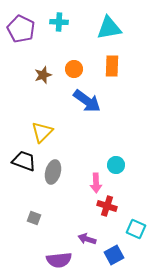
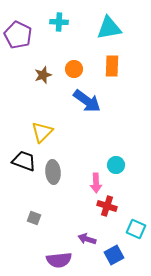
purple pentagon: moved 3 px left, 6 px down
gray ellipse: rotated 20 degrees counterclockwise
